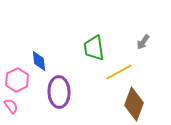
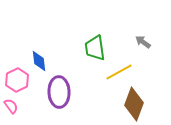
gray arrow: rotated 91 degrees clockwise
green trapezoid: moved 1 px right
